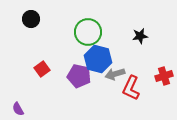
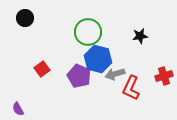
black circle: moved 6 px left, 1 px up
purple pentagon: rotated 10 degrees clockwise
